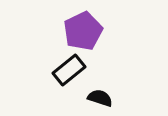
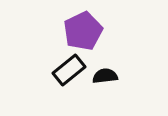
black semicircle: moved 5 px right, 22 px up; rotated 25 degrees counterclockwise
